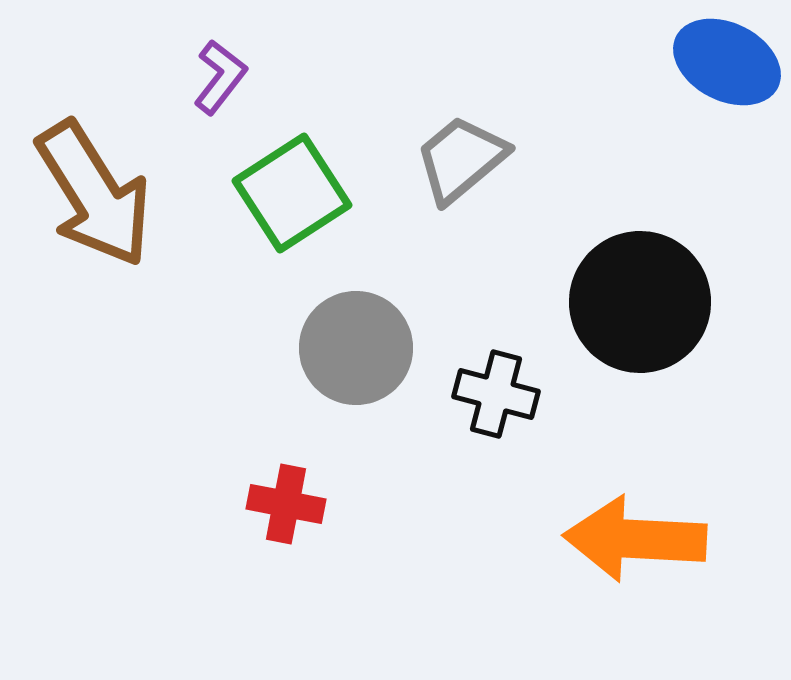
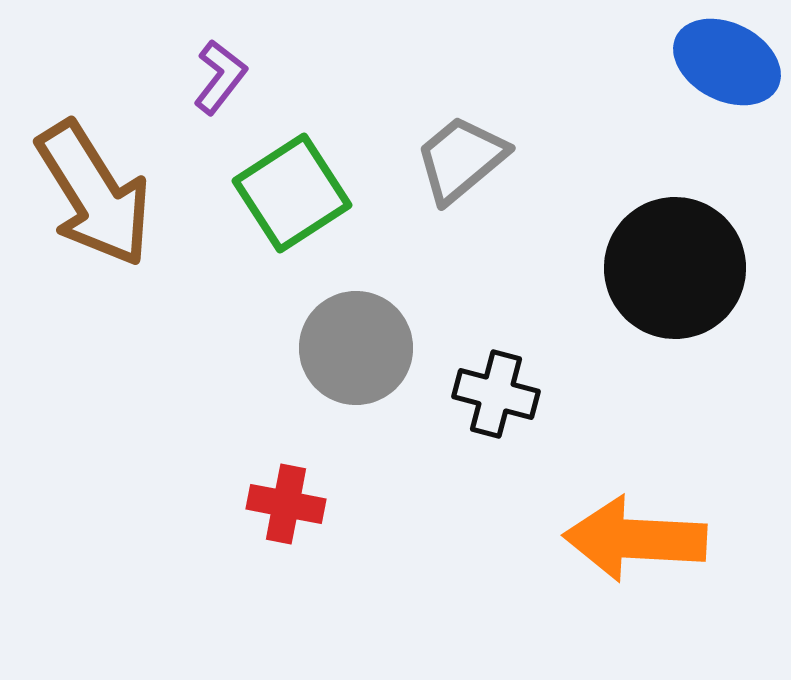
black circle: moved 35 px right, 34 px up
